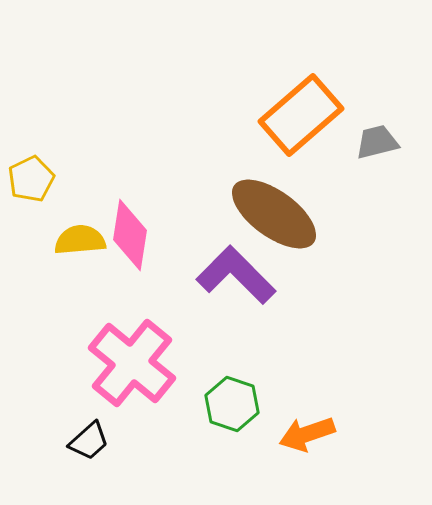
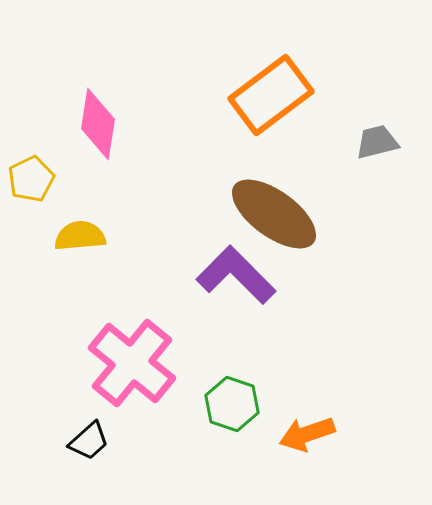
orange rectangle: moved 30 px left, 20 px up; rotated 4 degrees clockwise
pink diamond: moved 32 px left, 111 px up
yellow semicircle: moved 4 px up
